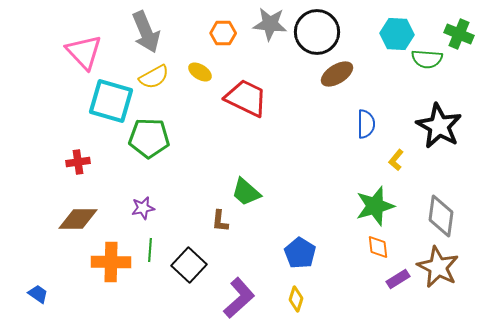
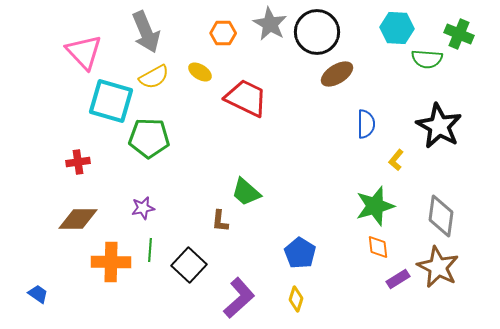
gray star: rotated 24 degrees clockwise
cyan hexagon: moved 6 px up
